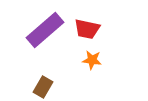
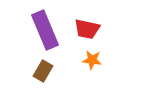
purple rectangle: rotated 72 degrees counterclockwise
brown rectangle: moved 16 px up
